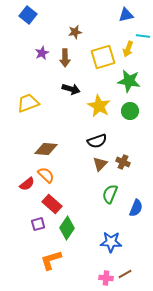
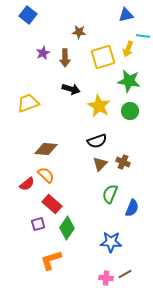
brown star: moved 4 px right; rotated 16 degrees clockwise
purple star: moved 1 px right
blue semicircle: moved 4 px left
